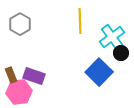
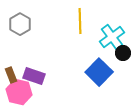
black circle: moved 2 px right
pink hexagon: rotated 20 degrees clockwise
